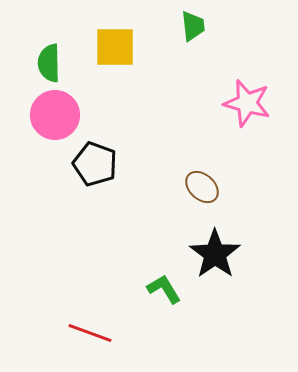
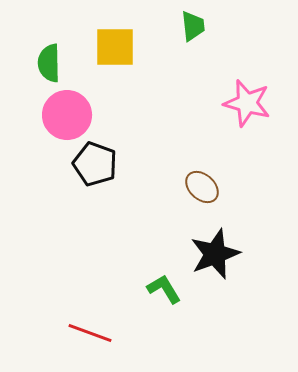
pink circle: moved 12 px right
black star: rotated 15 degrees clockwise
